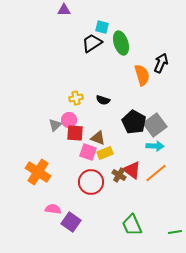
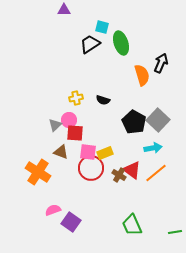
black trapezoid: moved 2 px left, 1 px down
gray square: moved 3 px right, 5 px up; rotated 10 degrees counterclockwise
brown triangle: moved 37 px left, 14 px down
cyan arrow: moved 2 px left, 2 px down; rotated 12 degrees counterclockwise
pink square: rotated 12 degrees counterclockwise
red circle: moved 14 px up
pink semicircle: moved 1 px down; rotated 28 degrees counterclockwise
